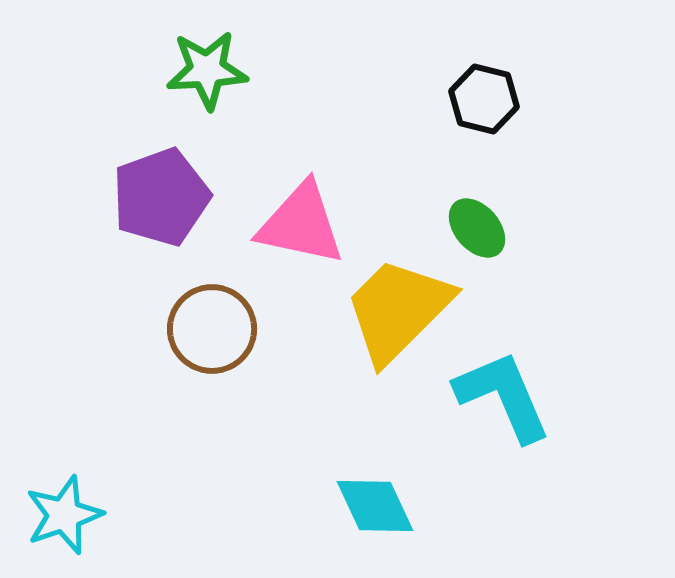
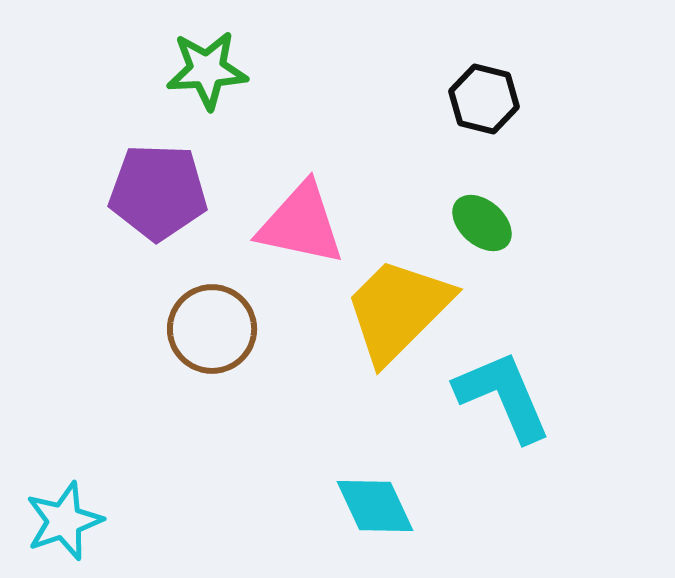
purple pentagon: moved 3 px left, 5 px up; rotated 22 degrees clockwise
green ellipse: moved 5 px right, 5 px up; rotated 8 degrees counterclockwise
cyan star: moved 6 px down
